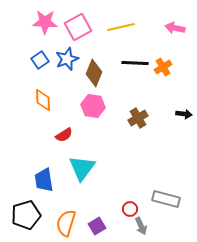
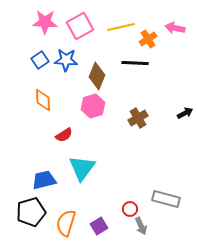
pink square: moved 2 px right, 1 px up
blue star: moved 1 px left, 1 px down; rotated 25 degrees clockwise
orange cross: moved 15 px left, 28 px up
brown diamond: moved 3 px right, 3 px down
pink hexagon: rotated 25 degrees counterclockwise
black arrow: moved 1 px right, 1 px up; rotated 35 degrees counterclockwise
blue trapezoid: rotated 85 degrees clockwise
black pentagon: moved 5 px right, 3 px up
purple square: moved 2 px right
